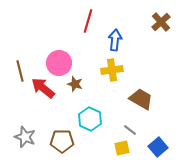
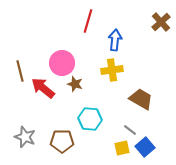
pink circle: moved 3 px right
cyan hexagon: rotated 20 degrees counterclockwise
blue square: moved 13 px left
